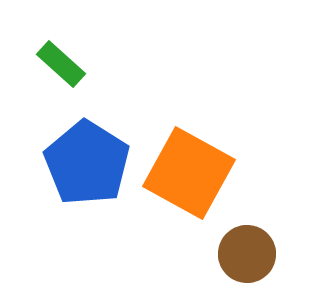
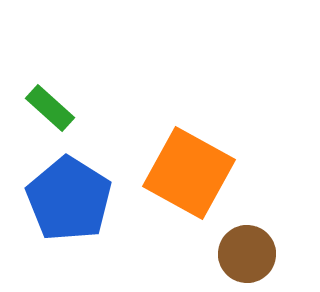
green rectangle: moved 11 px left, 44 px down
blue pentagon: moved 18 px left, 36 px down
